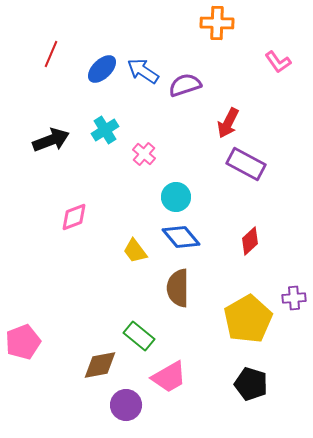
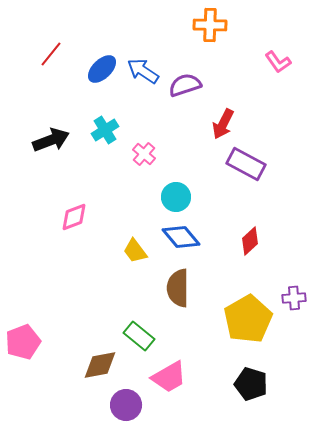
orange cross: moved 7 px left, 2 px down
red line: rotated 16 degrees clockwise
red arrow: moved 5 px left, 1 px down
